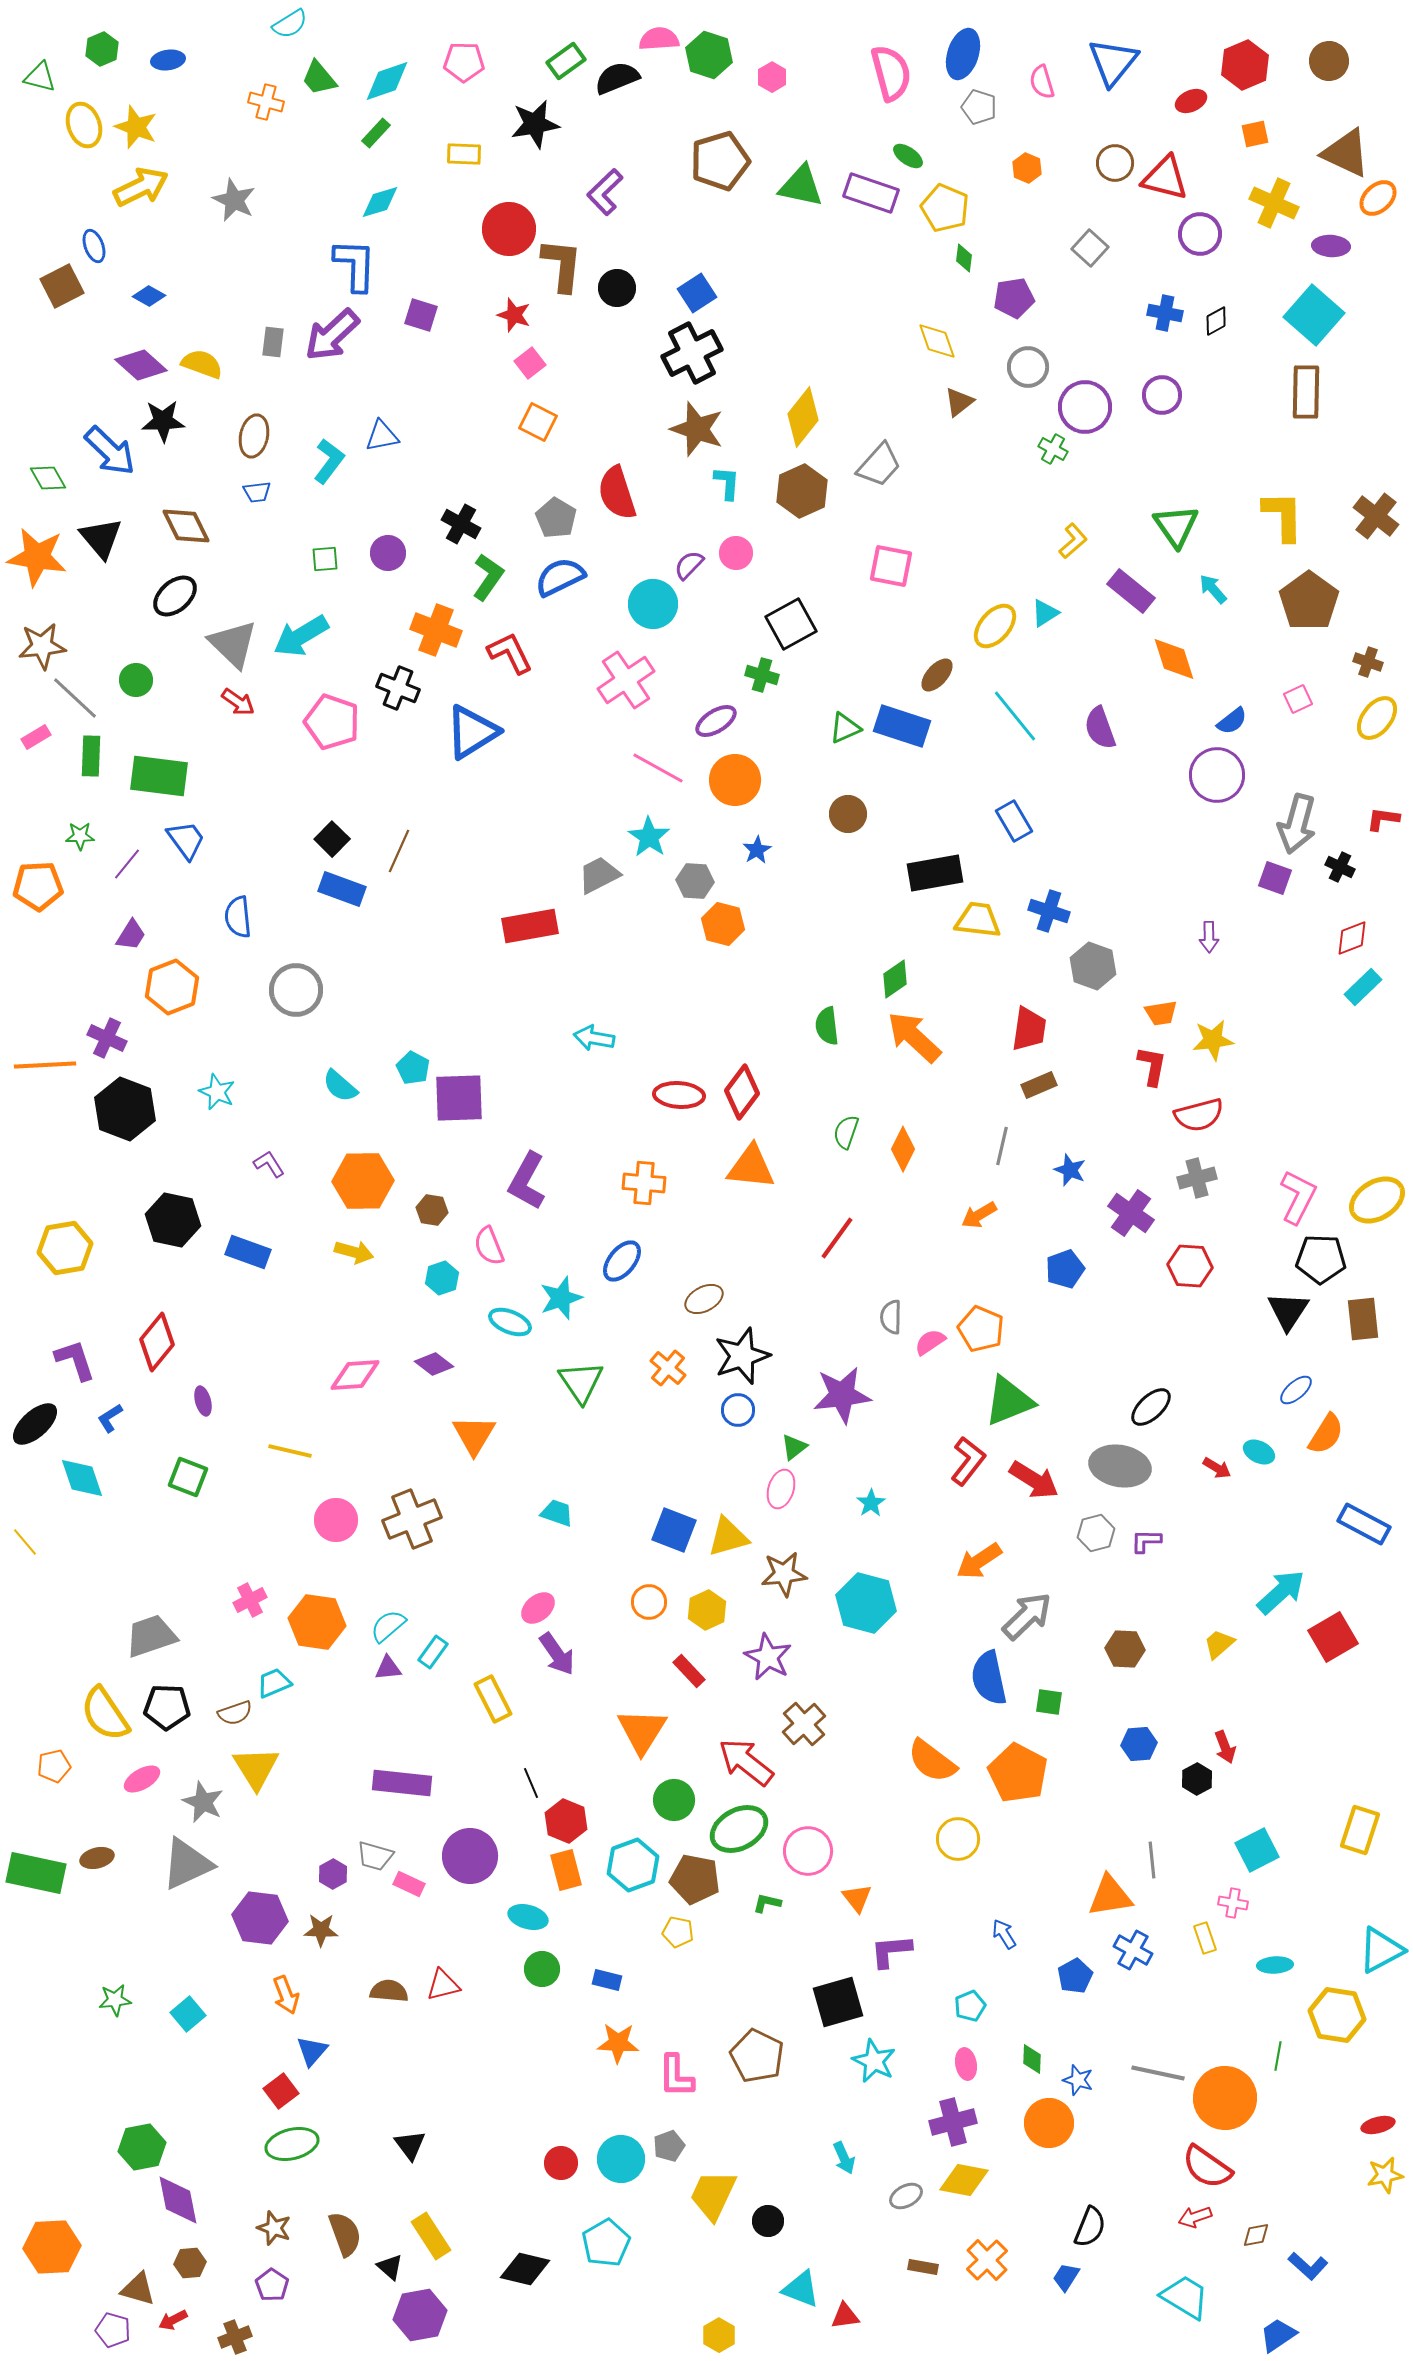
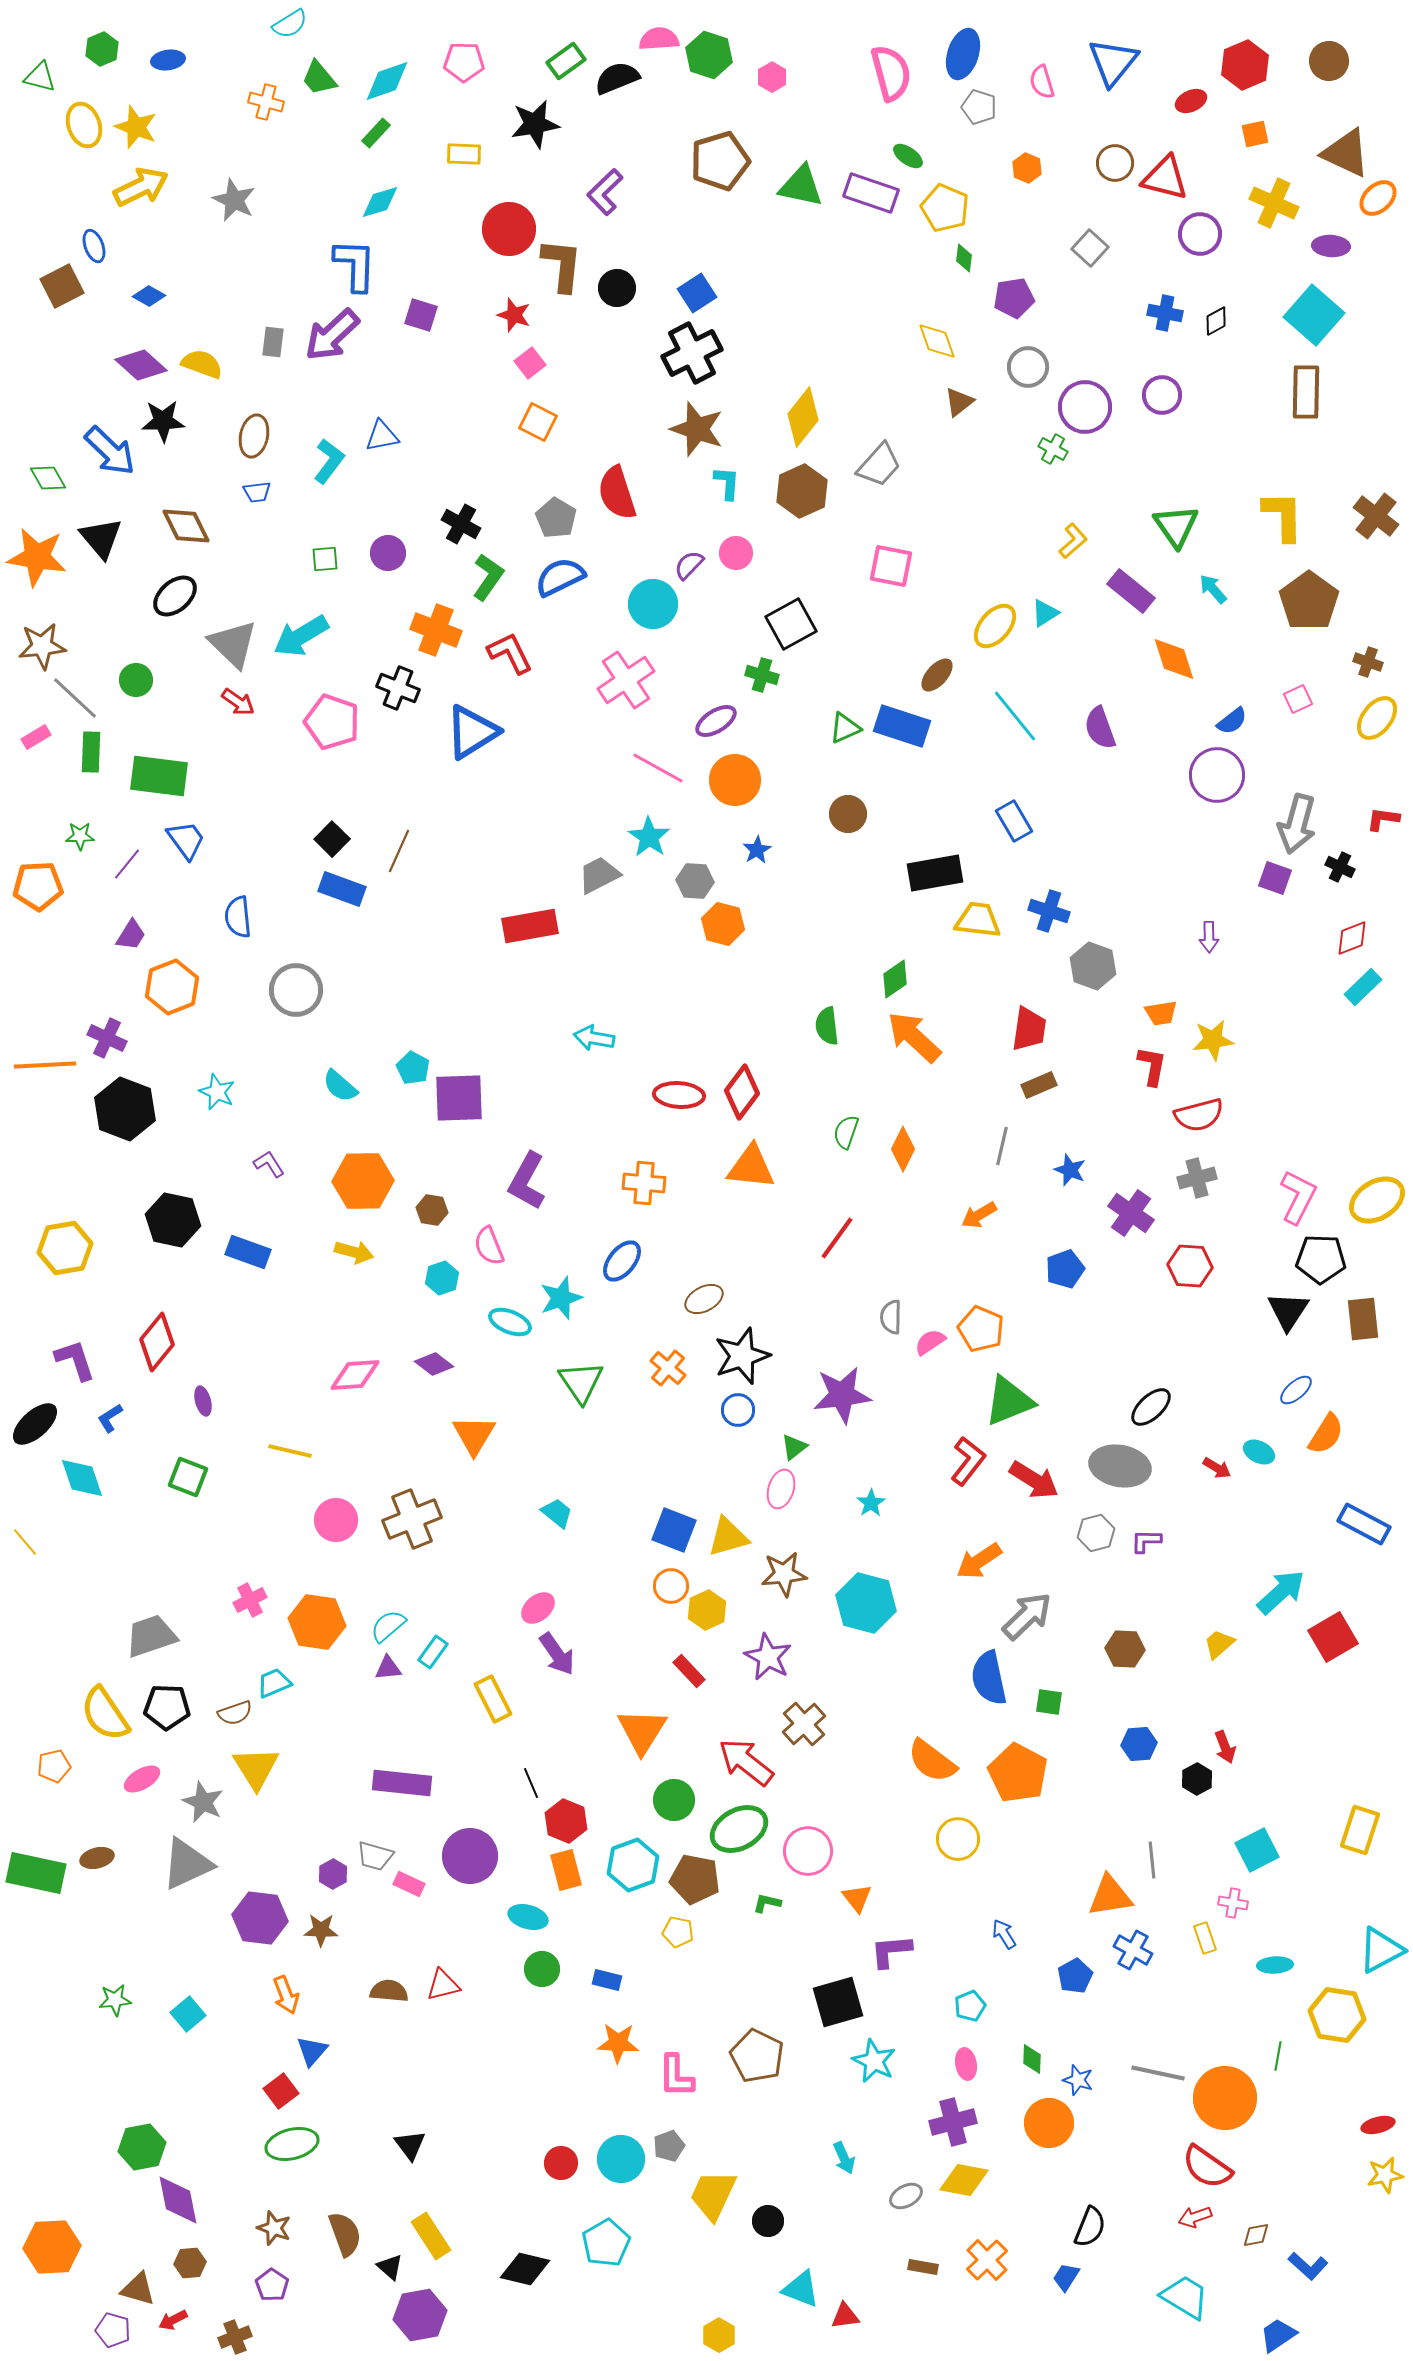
green rectangle at (91, 756): moved 4 px up
cyan trapezoid at (557, 1513): rotated 20 degrees clockwise
orange circle at (649, 1602): moved 22 px right, 16 px up
